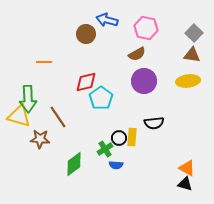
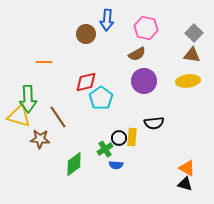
blue arrow: rotated 100 degrees counterclockwise
